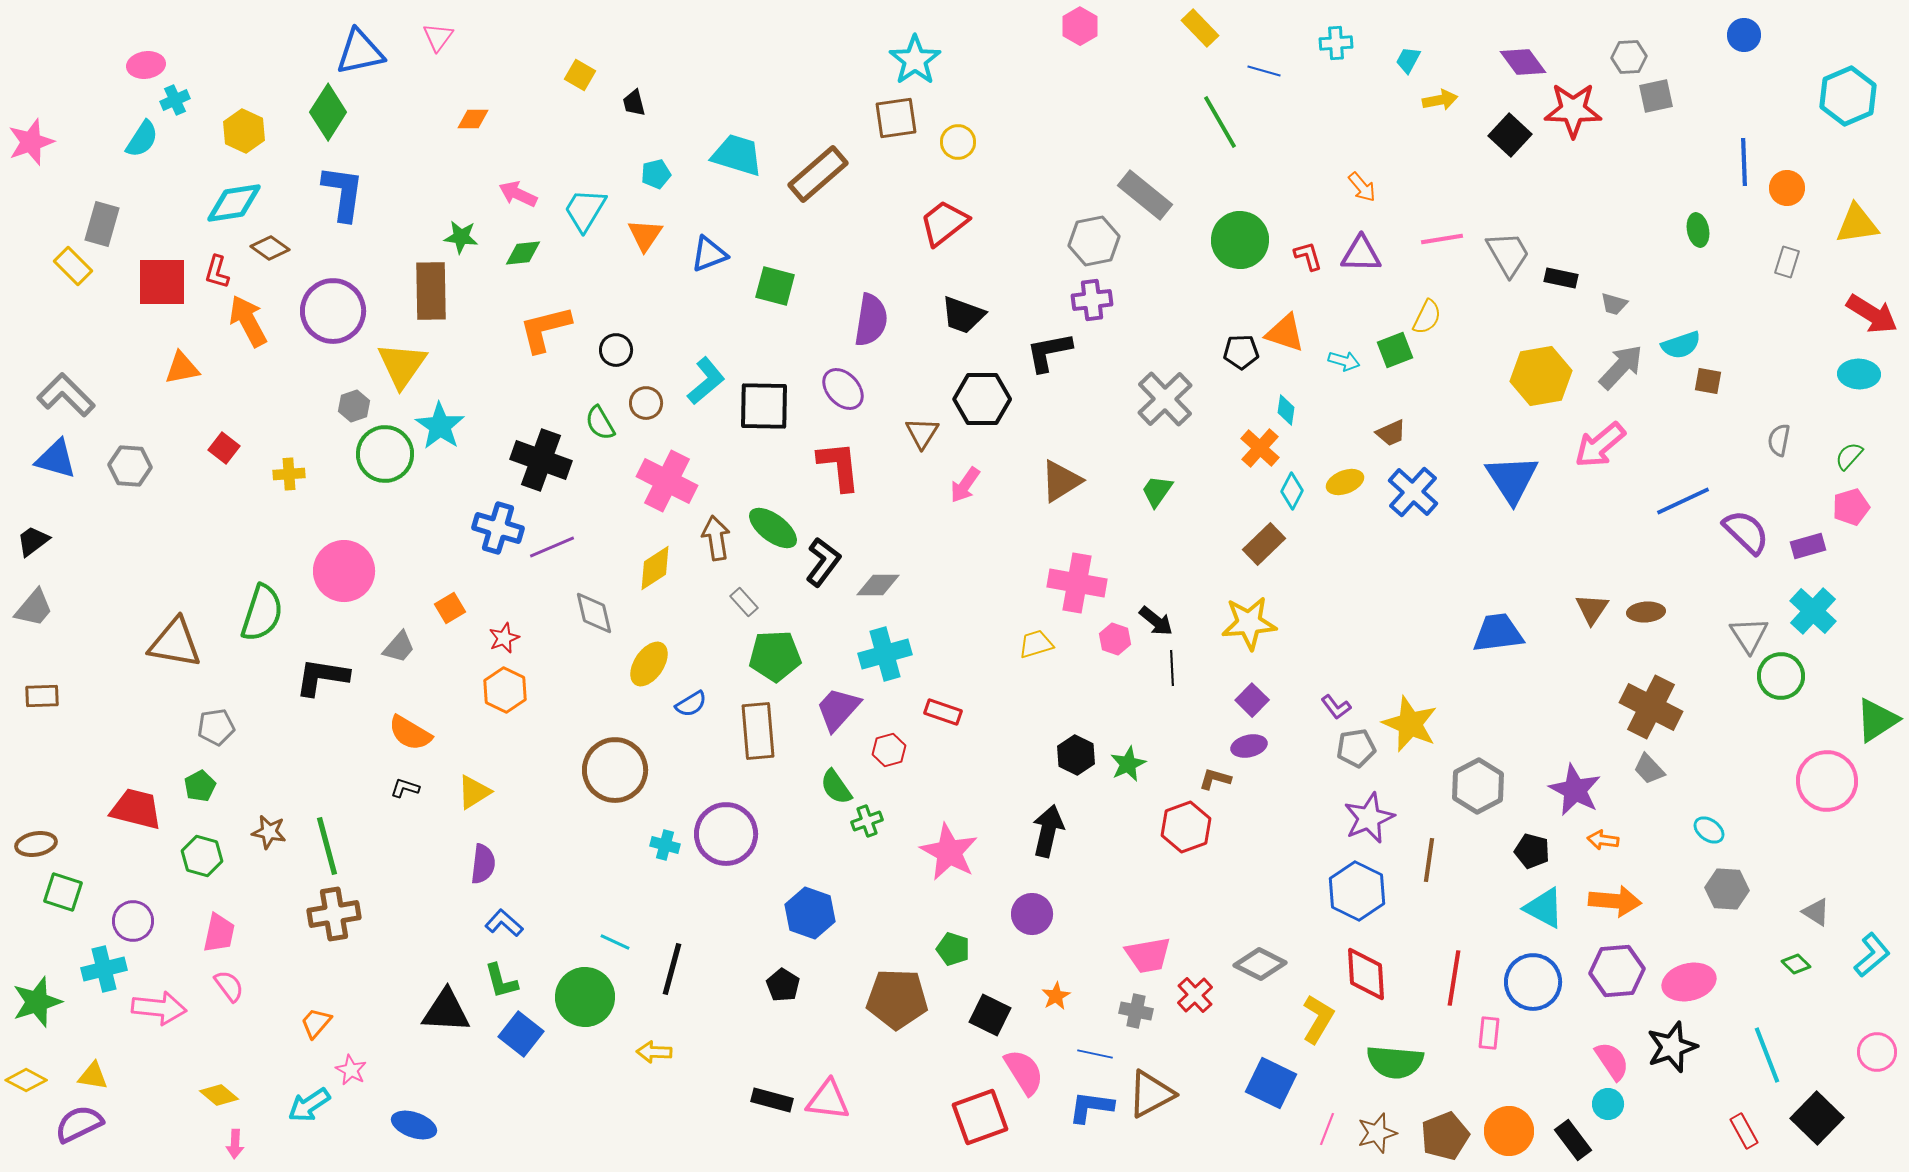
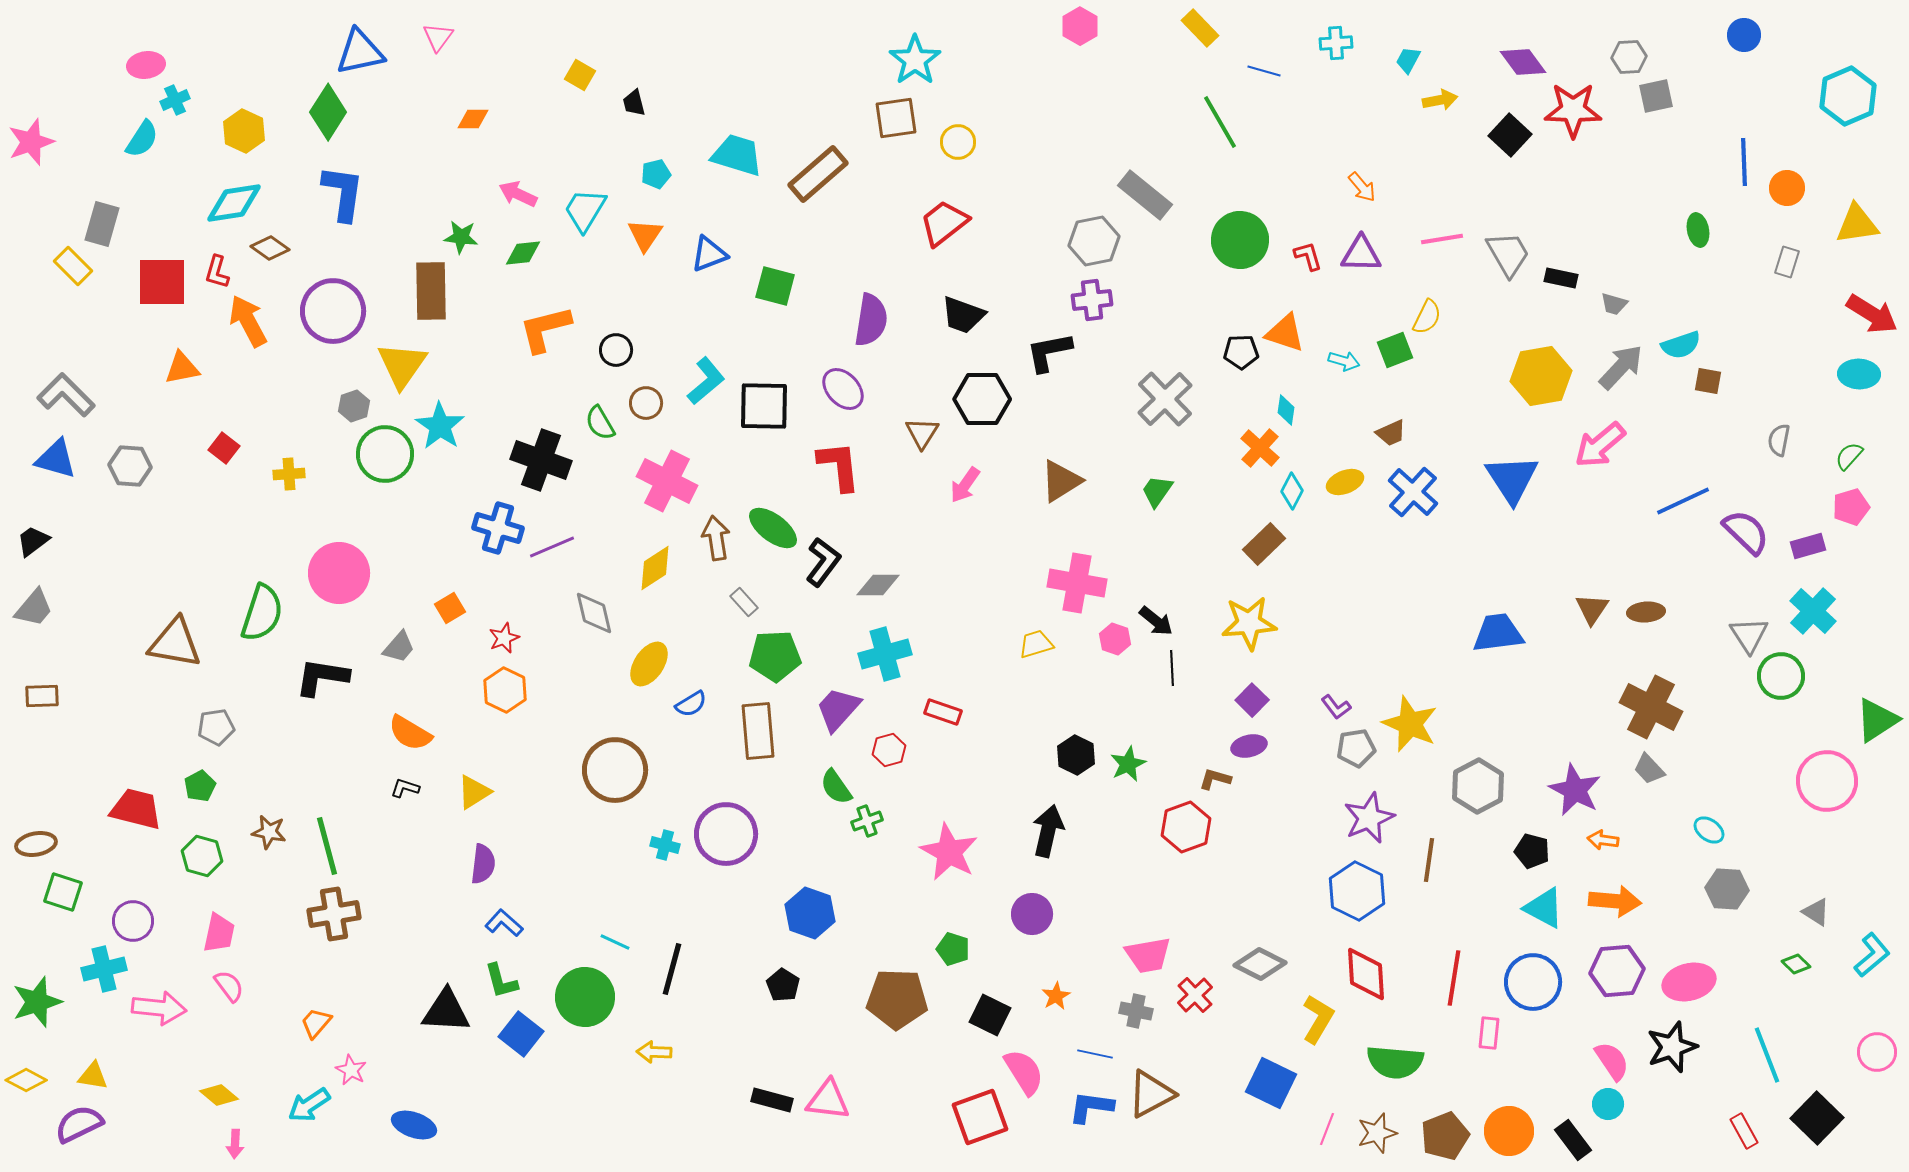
pink circle at (344, 571): moved 5 px left, 2 px down
